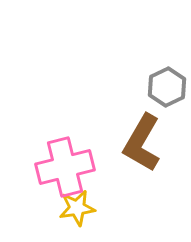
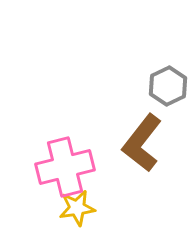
gray hexagon: moved 1 px right, 1 px up
brown L-shape: rotated 8 degrees clockwise
